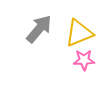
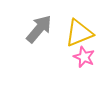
pink star: moved 3 px up; rotated 25 degrees clockwise
